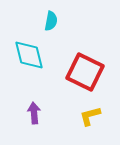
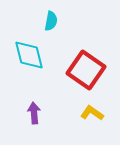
red square: moved 1 px right, 2 px up; rotated 9 degrees clockwise
yellow L-shape: moved 2 px right, 3 px up; rotated 50 degrees clockwise
